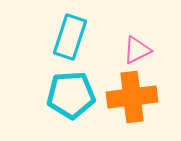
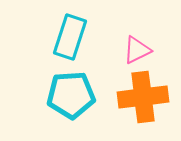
orange cross: moved 11 px right
